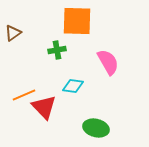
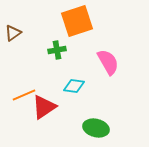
orange square: rotated 20 degrees counterclockwise
cyan diamond: moved 1 px right
red triangle: rotated 40 degrees clockwise
